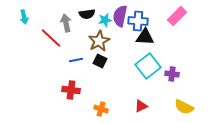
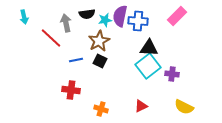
black triangle: moved 4 px right, 11 px down
